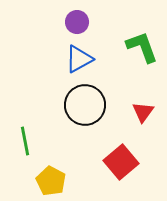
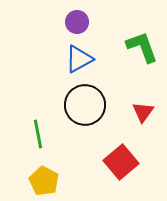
green line: moved 13 px right, 7 px up
yellow pentagon: moved 7 px left
